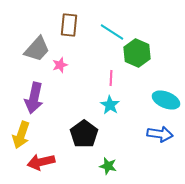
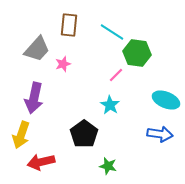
green hexagon: rotated 16 degrees counterclockwise
pink star: moved 3 px right, 1 px up
pink line: moved 5 px right, 3 px up; rotated 42 degrees clockwise
